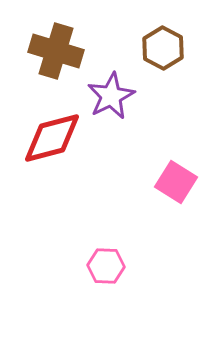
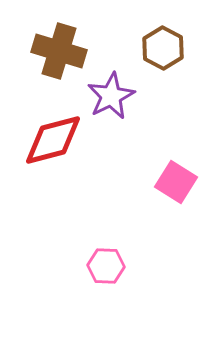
brown cross: moved 3 px right
red diamond: moved 1 px right, 2 px down
